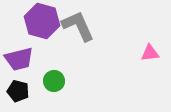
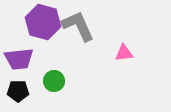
purple hexagon: moved 1 px right, 1 px down
pink triangle: moved 26 px left
purple trapezoid: rotated 8 degrees clockwise
black pentagon: rotated 15 degrees counterclockwise
